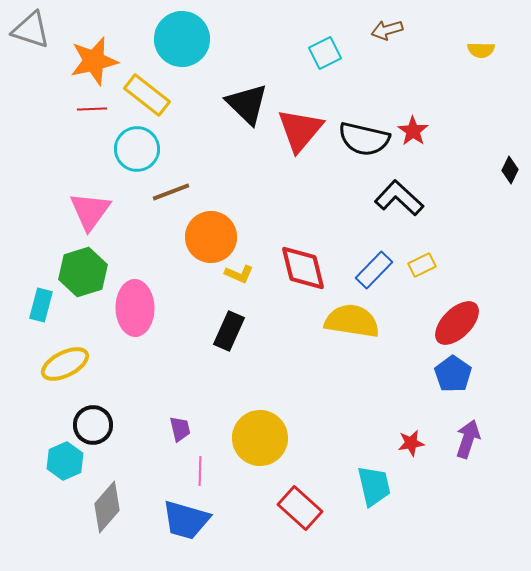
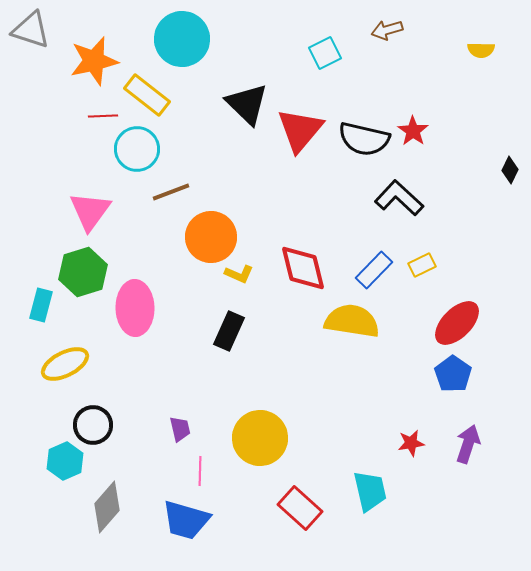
red line at (92, 109): moved 11 px right, 7 px down
purple arrow at (468, 439): moved 5 px down
cyan trapezoid at (374, 486): moved 4 px left, 5 px down
